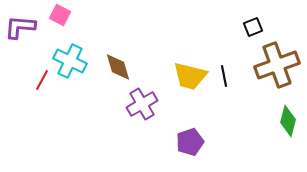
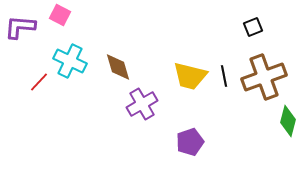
brown cross: moved 13 px left, 12 px down
red line: moved 3 px left, 2 px down; rotated 15 degrees clockwise
